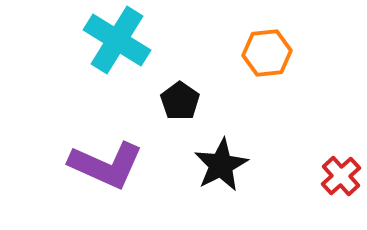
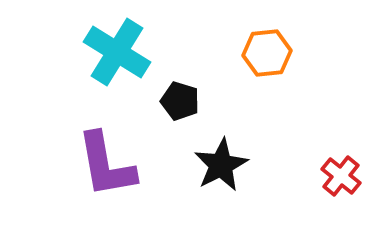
cyan cross: moved 12 px down
black pentagon: rotated 18 degrees counterclockwise
purple L-shape: rotated 56 degrees clockwise
red cross: rotated 9 degrees counterclockwise
